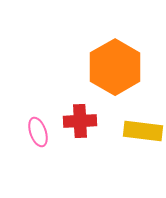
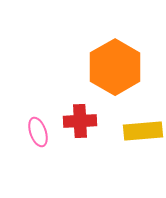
yellow rectangle: rotated 12 degrees counterclockwise
